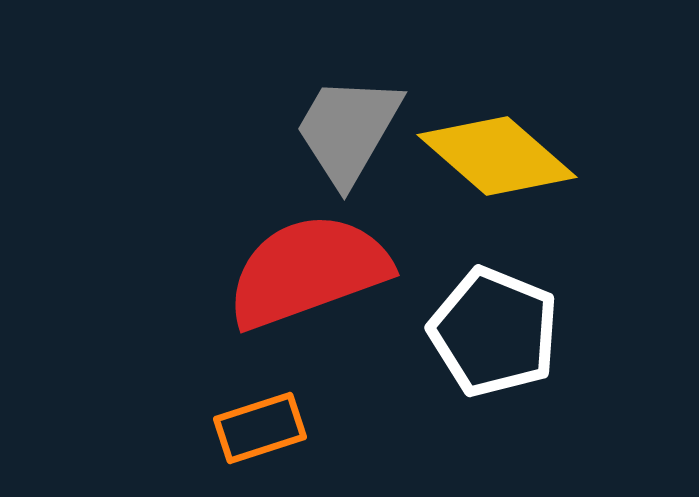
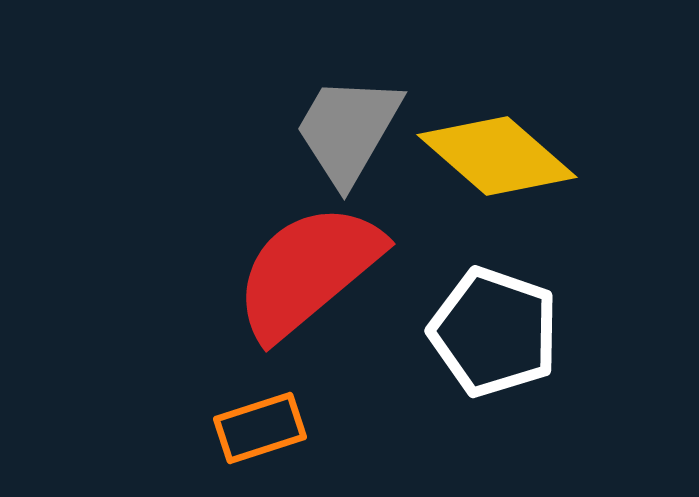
red semicircle: rotated 20 degrees counterclockwise
white pentagon: rotated 3 degrees counterclockwise
